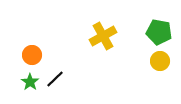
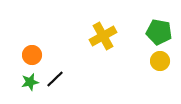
green star: rotated 24 degrees clockwise
